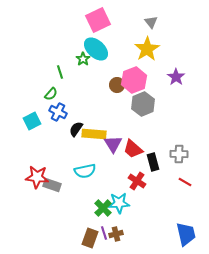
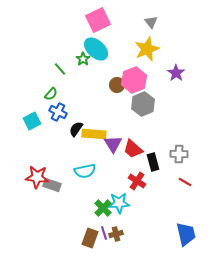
yellow star: rotated 10 degrees clockwise
green line: moved 3 px up; rotated 24 degrees counterclockwise
purple star: moved 4 px up
